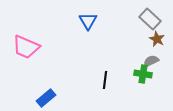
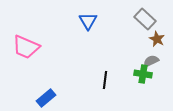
gray rectangle: moved 5 px left
